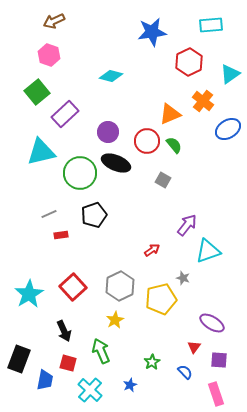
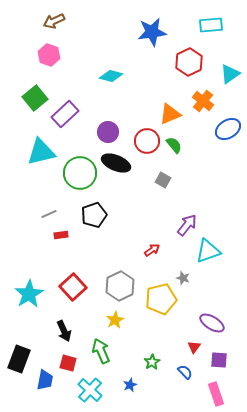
green square at (37, 92): moved 2 px left, 6 px down
